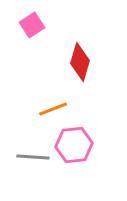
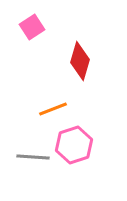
pink square: moved 2 px down
red diamond: moved 1 px up
pink hexagon: rotated 12 degrees counterclockwise
